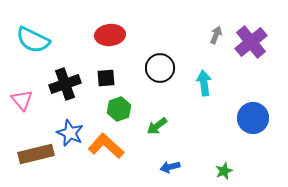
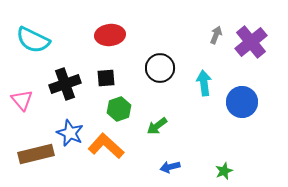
blue circle: moved 11 px left, 16 px up
